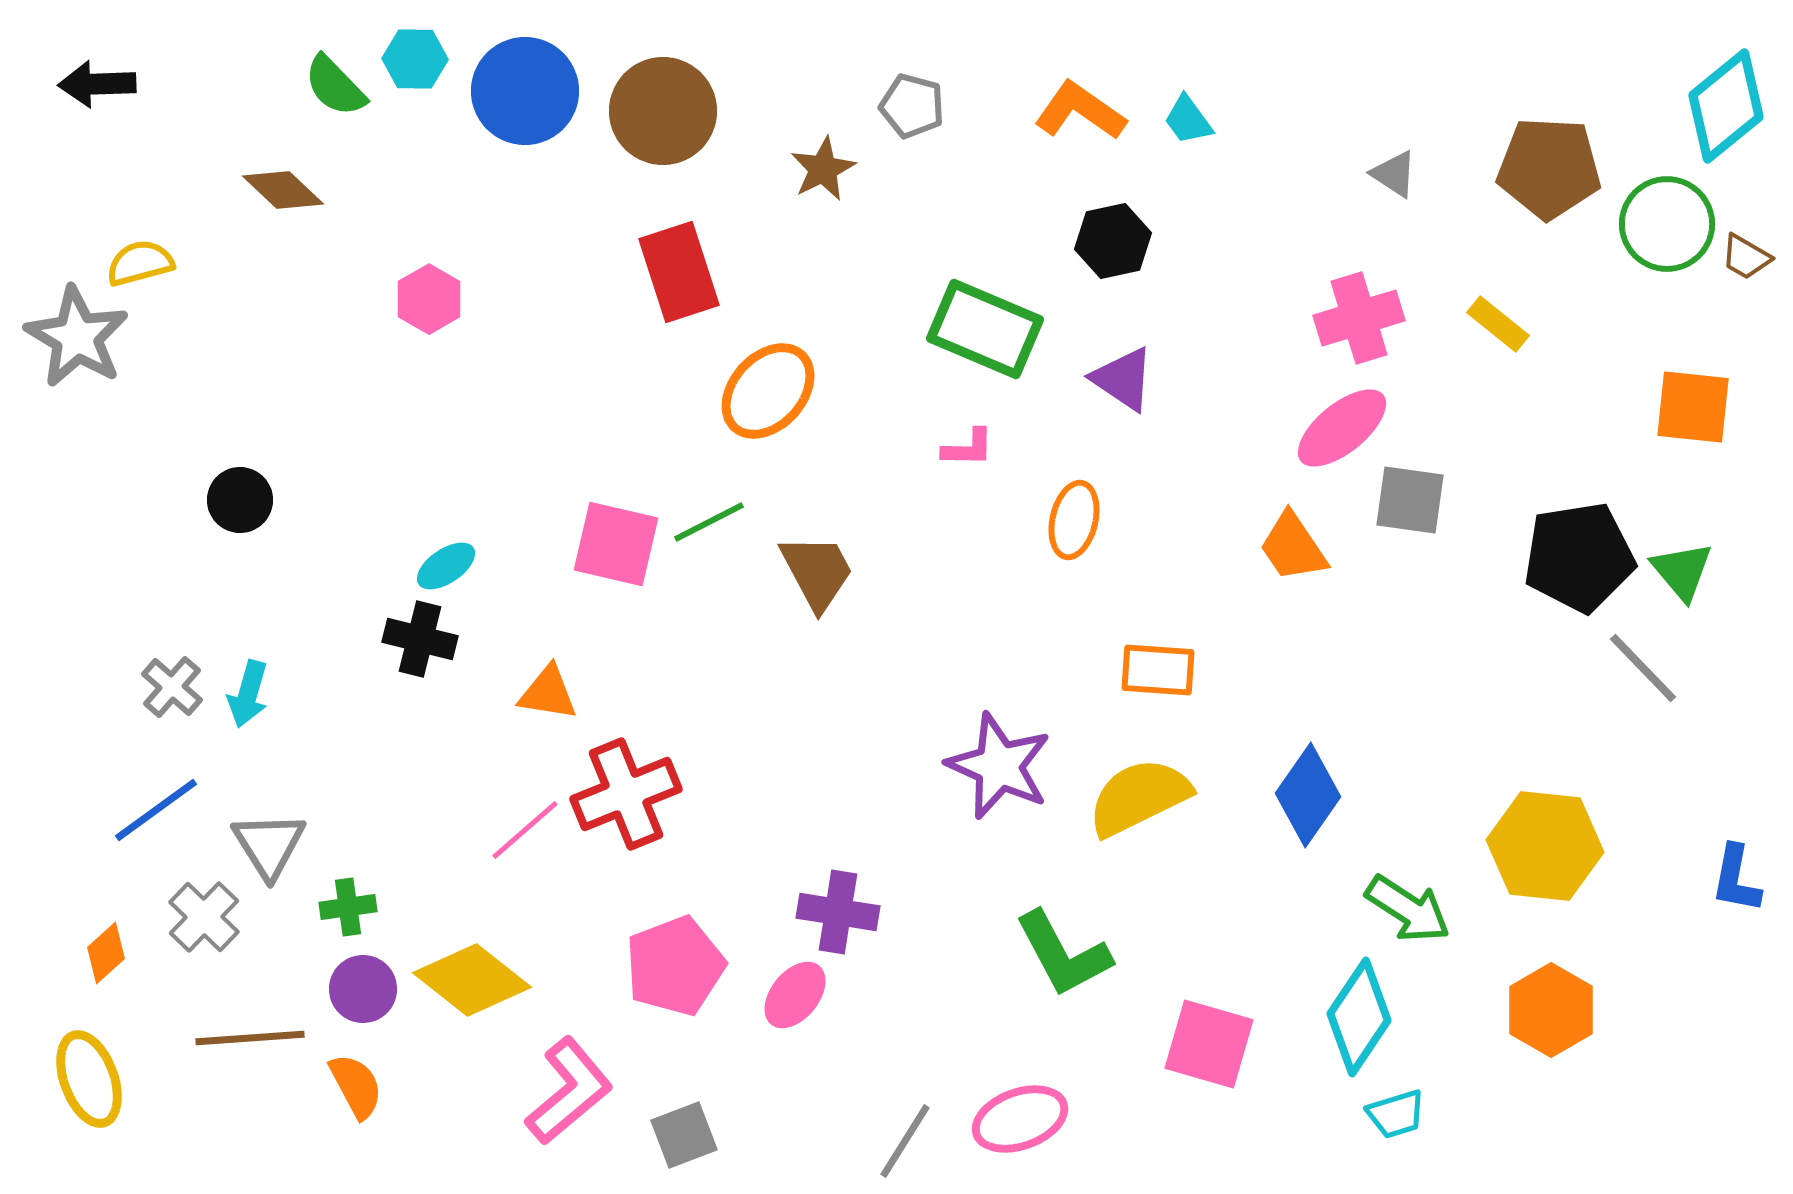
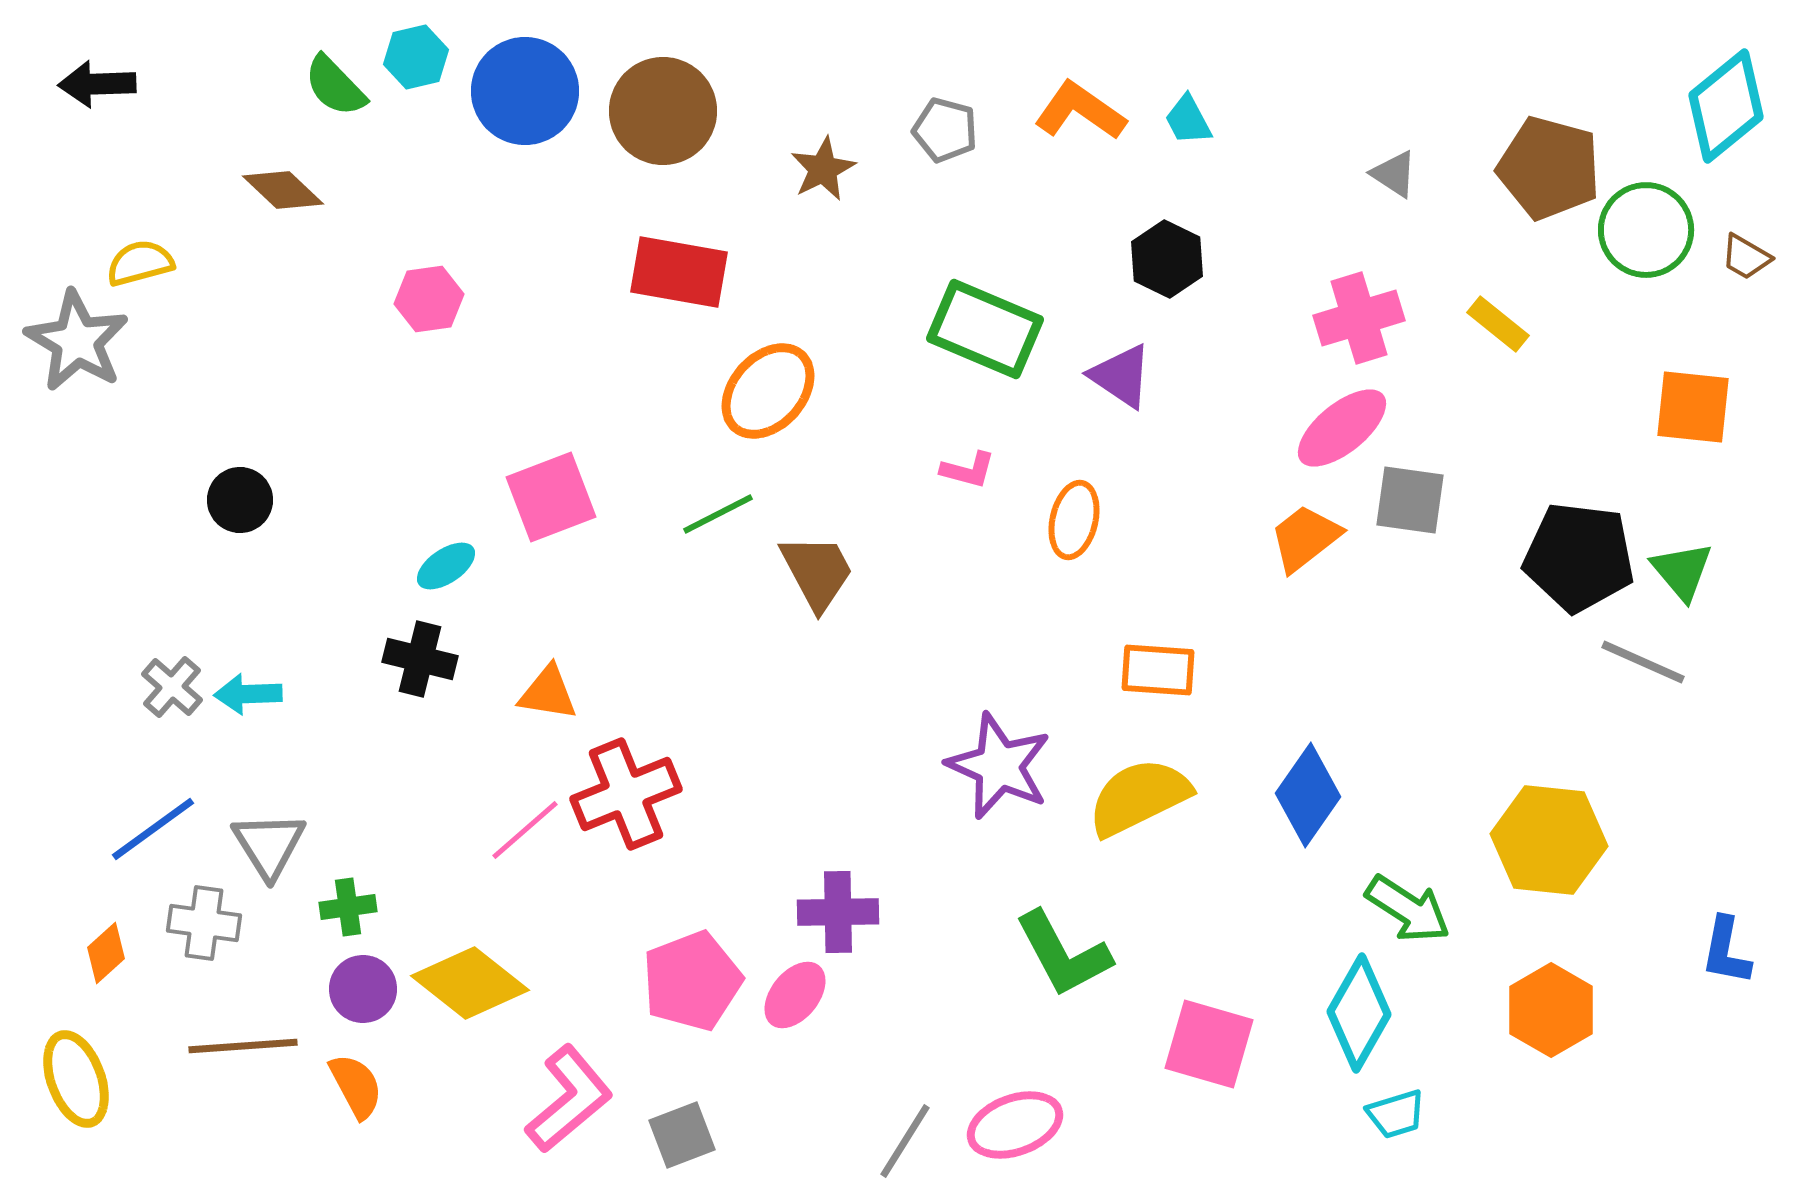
cyan hexagon at (415, 59): moved 1 px right, 2 px up; rotated 14 degrees counterclockwise
gray pentagon at (912, 106): moved 33 px right, 24 px down
cyan trapezoid at (1188, 120): rotated 8 degrees clockwise
brown pentagon at (1549, 168): rotated 12 degrees clockwise
green circle at (1667, 224): moved 21 px left, 6 px down
black hexagon at (1113, 241): moved 54 px right, 18 px down; rotated 22 degrees counterclockwise
red rectangle at (679, 272): rotated 62 degrees counterclockwise
pink hexagon at (429, 299): rotated 22 degrees clockwise
gray star at (77, 337): moved 4 px down
purple triangle at (1123, 379): moved 2 px left, 3 px up
pink L-shape at (968, 448): moved 22 px down; rotated 14 degrees clockwise
green line at (709, 522): moved 9 px right, 8 px up
pink square at (616, 544): moved 65 px left, 47 px up; rotated 34 degrees counterclockwise
orange trapezoid at (1293, 547): moved 12 px right, 9 px up; rotated 86 degrees clockwise
black pentagon at (1579, 557): rotated 16 degrees clockwise
black cross at (420, 639): moved 20 px down
gray line at (1643, 668): moved 6 px up; rotated 22 degrees counterclockwise
cyan arrow at (248, 694): rotated 72 degrees clockwise
blue line at (156, 810): moved 3 px left, 19 px down
yellow hexagon at (1545, 846): moved 4 px right, 6 px up
blue L-shape at (1736, 879): moved 10 px left, 72 px down
purple cross at (838, 912): rotated 10 degrees counterclockwise
gray cross at (204, 917): moved 6 px down; rotated 36 degrees counterclockwise
pink pentagon at (675, 966): moved 17 px right, 15 px down
yellow diamond at (472, 980): moved 2 px left, 3 px down
cyan diamond at (1359, 1017): moved 4 px up; rotated 4 degrees counterclockwise
brown line at (250, 1038): moved 7 px left, 8 px down
yellow ellipse at (89, 1079): moved 13 px left
pink L-shape at (569, 1091): moved 8 px down
pink ellipse at (1020, 1119): moved 5 px left, 6 px down
gray square at (684, 1135): moved 2 px left
